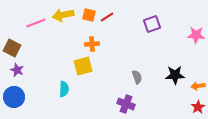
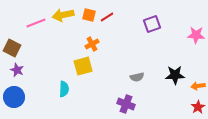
orange cross: rotated 24 degrees counterclockwise
gray semicircle: rotated 96 degrees clockwise
